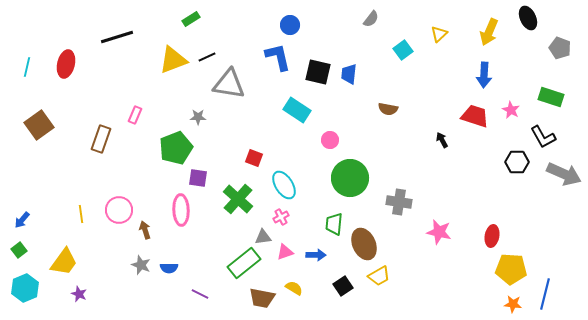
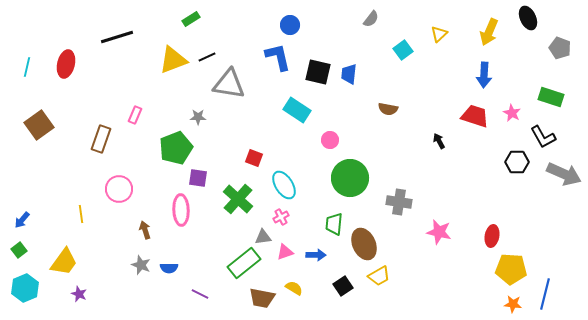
pink star at (511, 110): moved 1 px right, 3 px down
black arrow at (442, 140): moved 3 px left, 1 px down
pink circle at (119, 210): moved 21 px up
